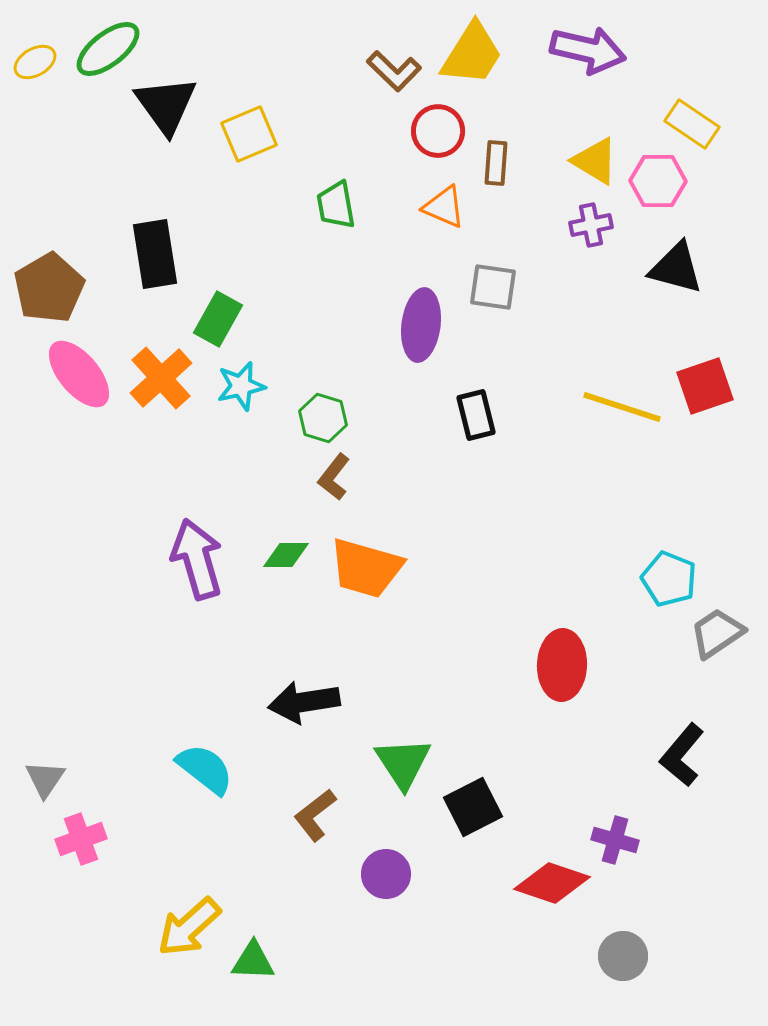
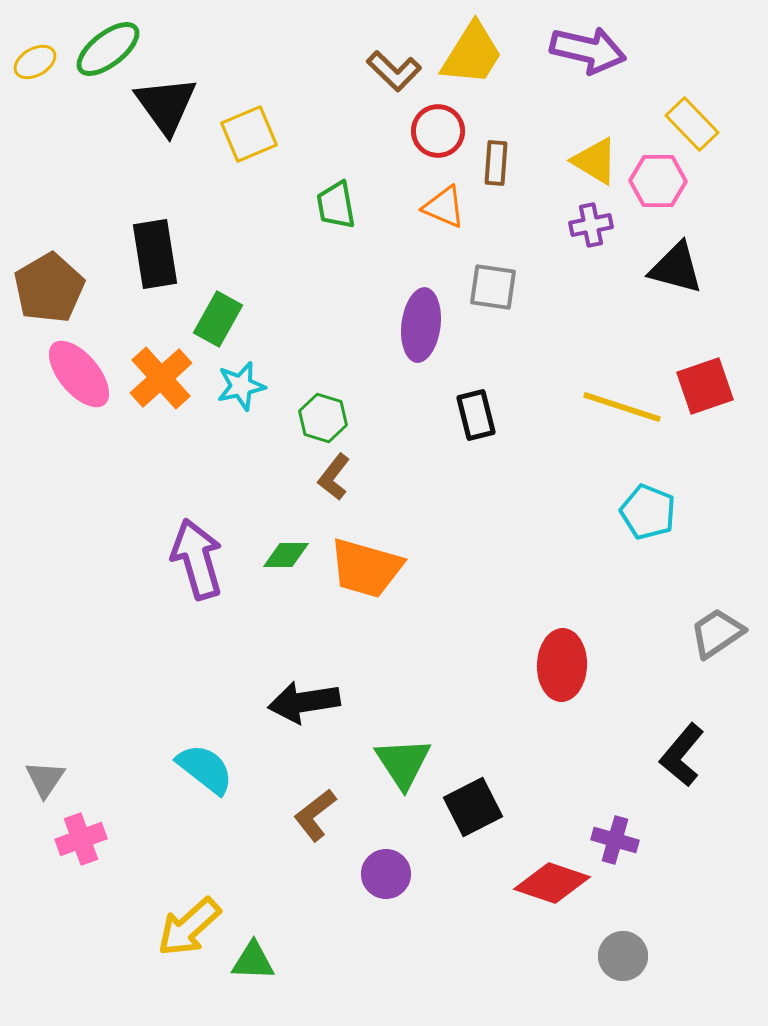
yellow rectangle at (692, 124): rotated 12 degrees clockwise
cyan pentagon at (669, 579): moved 21 px left, 67 px up
